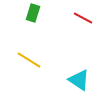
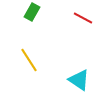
green rectangle: moved 1 px left, 1 px up; rotated 12 degrees clockwise
yellow line: rotated 25 degrees clockwise
